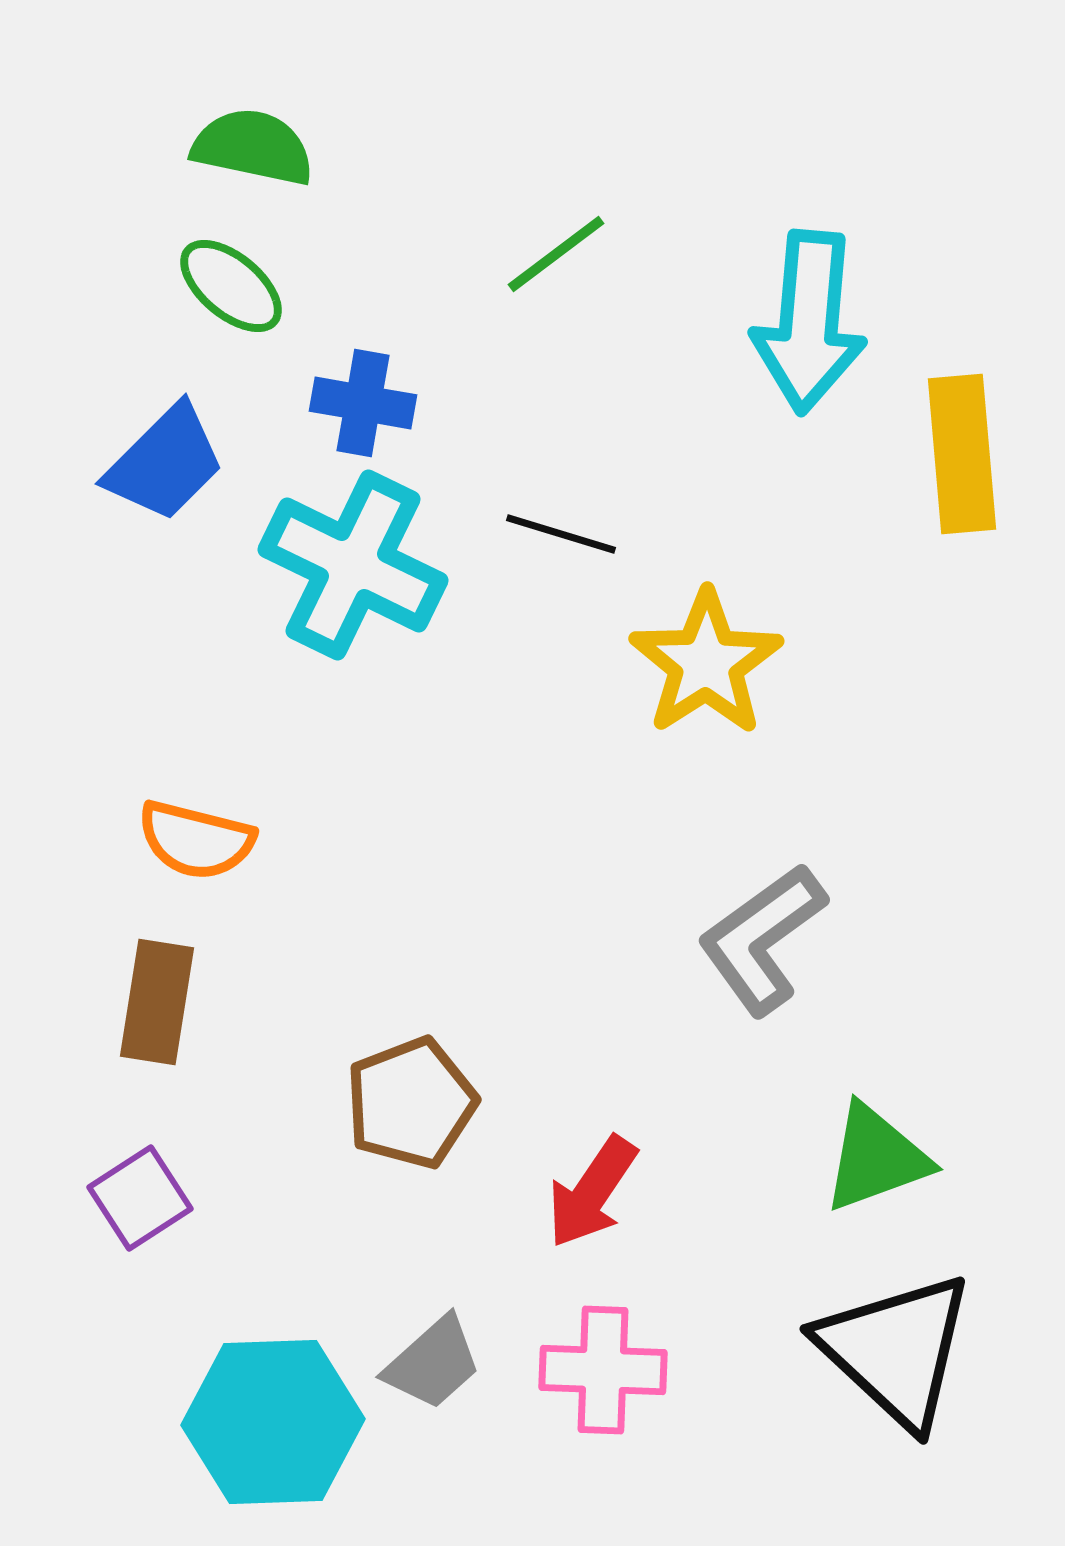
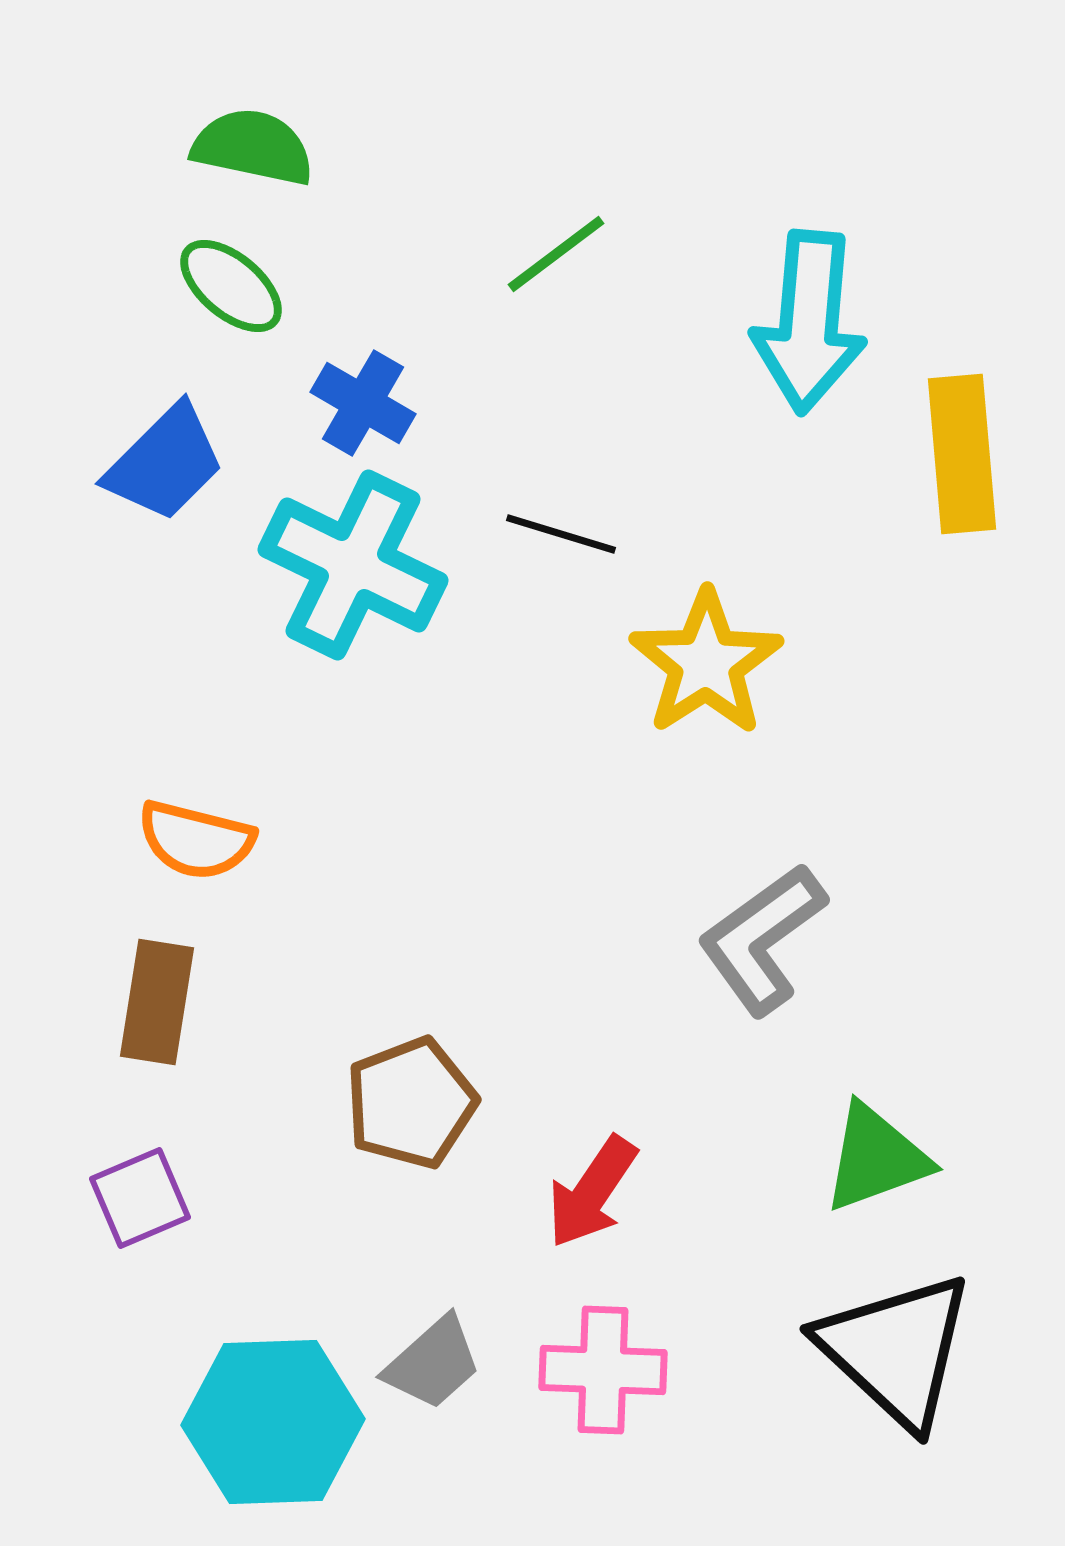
blue cross: rotated 20 degrees clockwise
purple square: rotated 10 degrees clockwise
